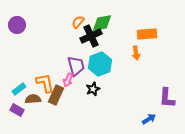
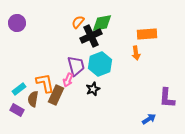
purple circle: moved 2 px up
brown semicircle: rotated 77 degrees counterclockwise
